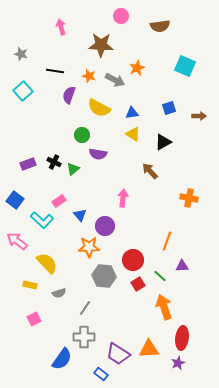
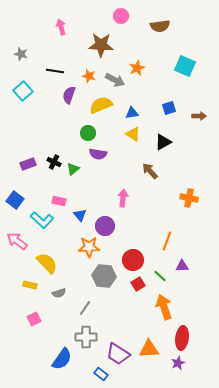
yellow semicircle at (99, 108): moved 2 px right, 3 px up; rotated 130 degrees clockwise
green circle at (82, 135): moved 6 px right, 2 px up
pink rectangle at (59, 201): rotated 48 degrees clockwise
gray cross at (84, 337): moved 2 px right
